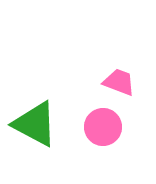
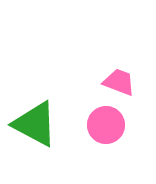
pink circle: moved 3 px right, 2 px up
